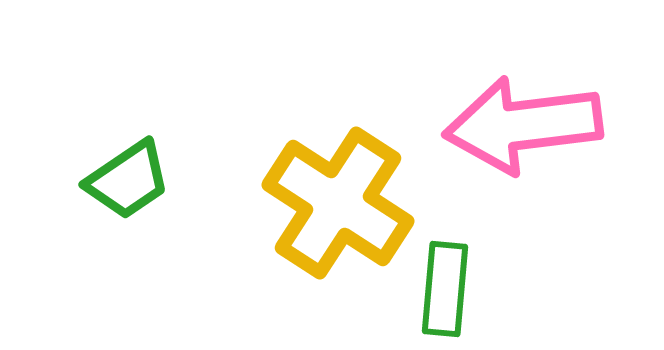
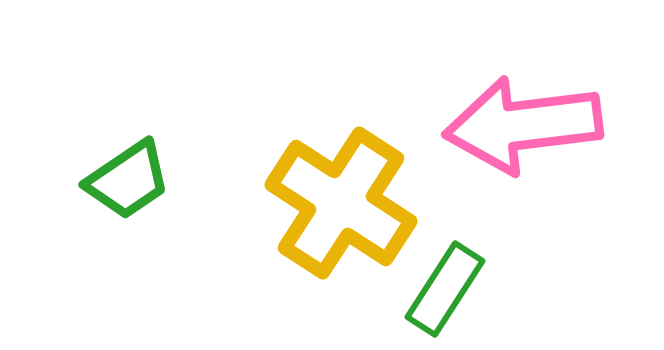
yellow cross: moved 3 px right
green rectangle: rotated 28 degrees clockwise
